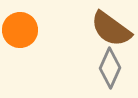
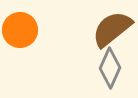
brown semicircle: moved 1 px right; rotated 105 degrees clockwise
